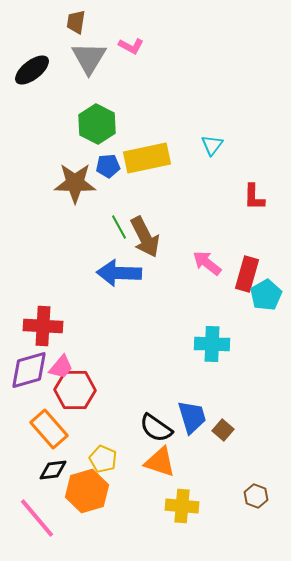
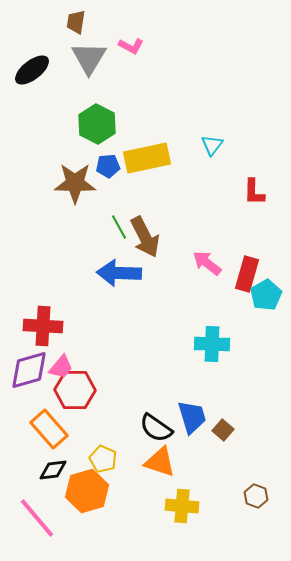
red L-shape: moved 5 px up
